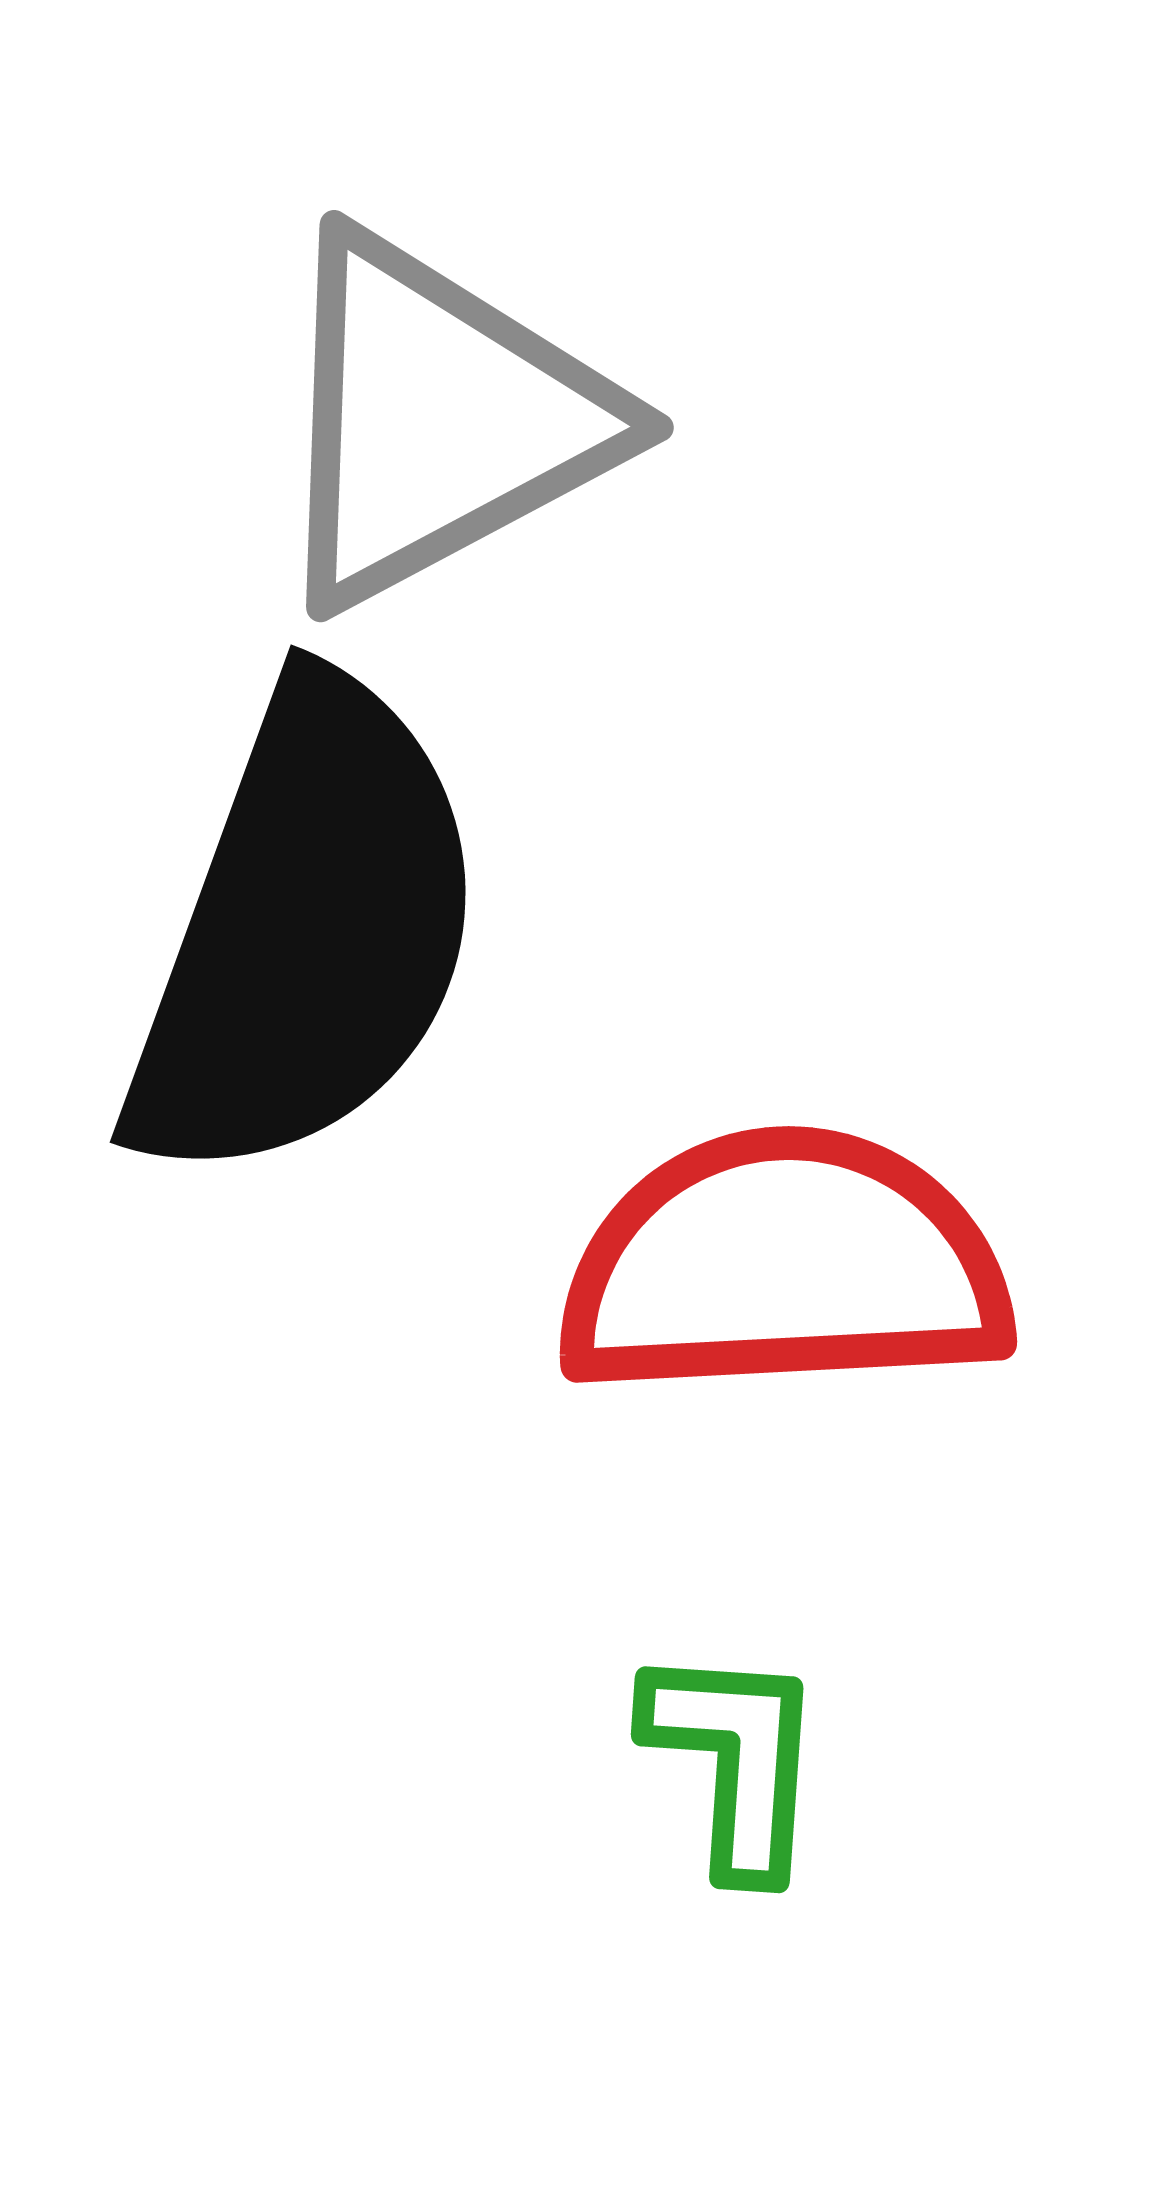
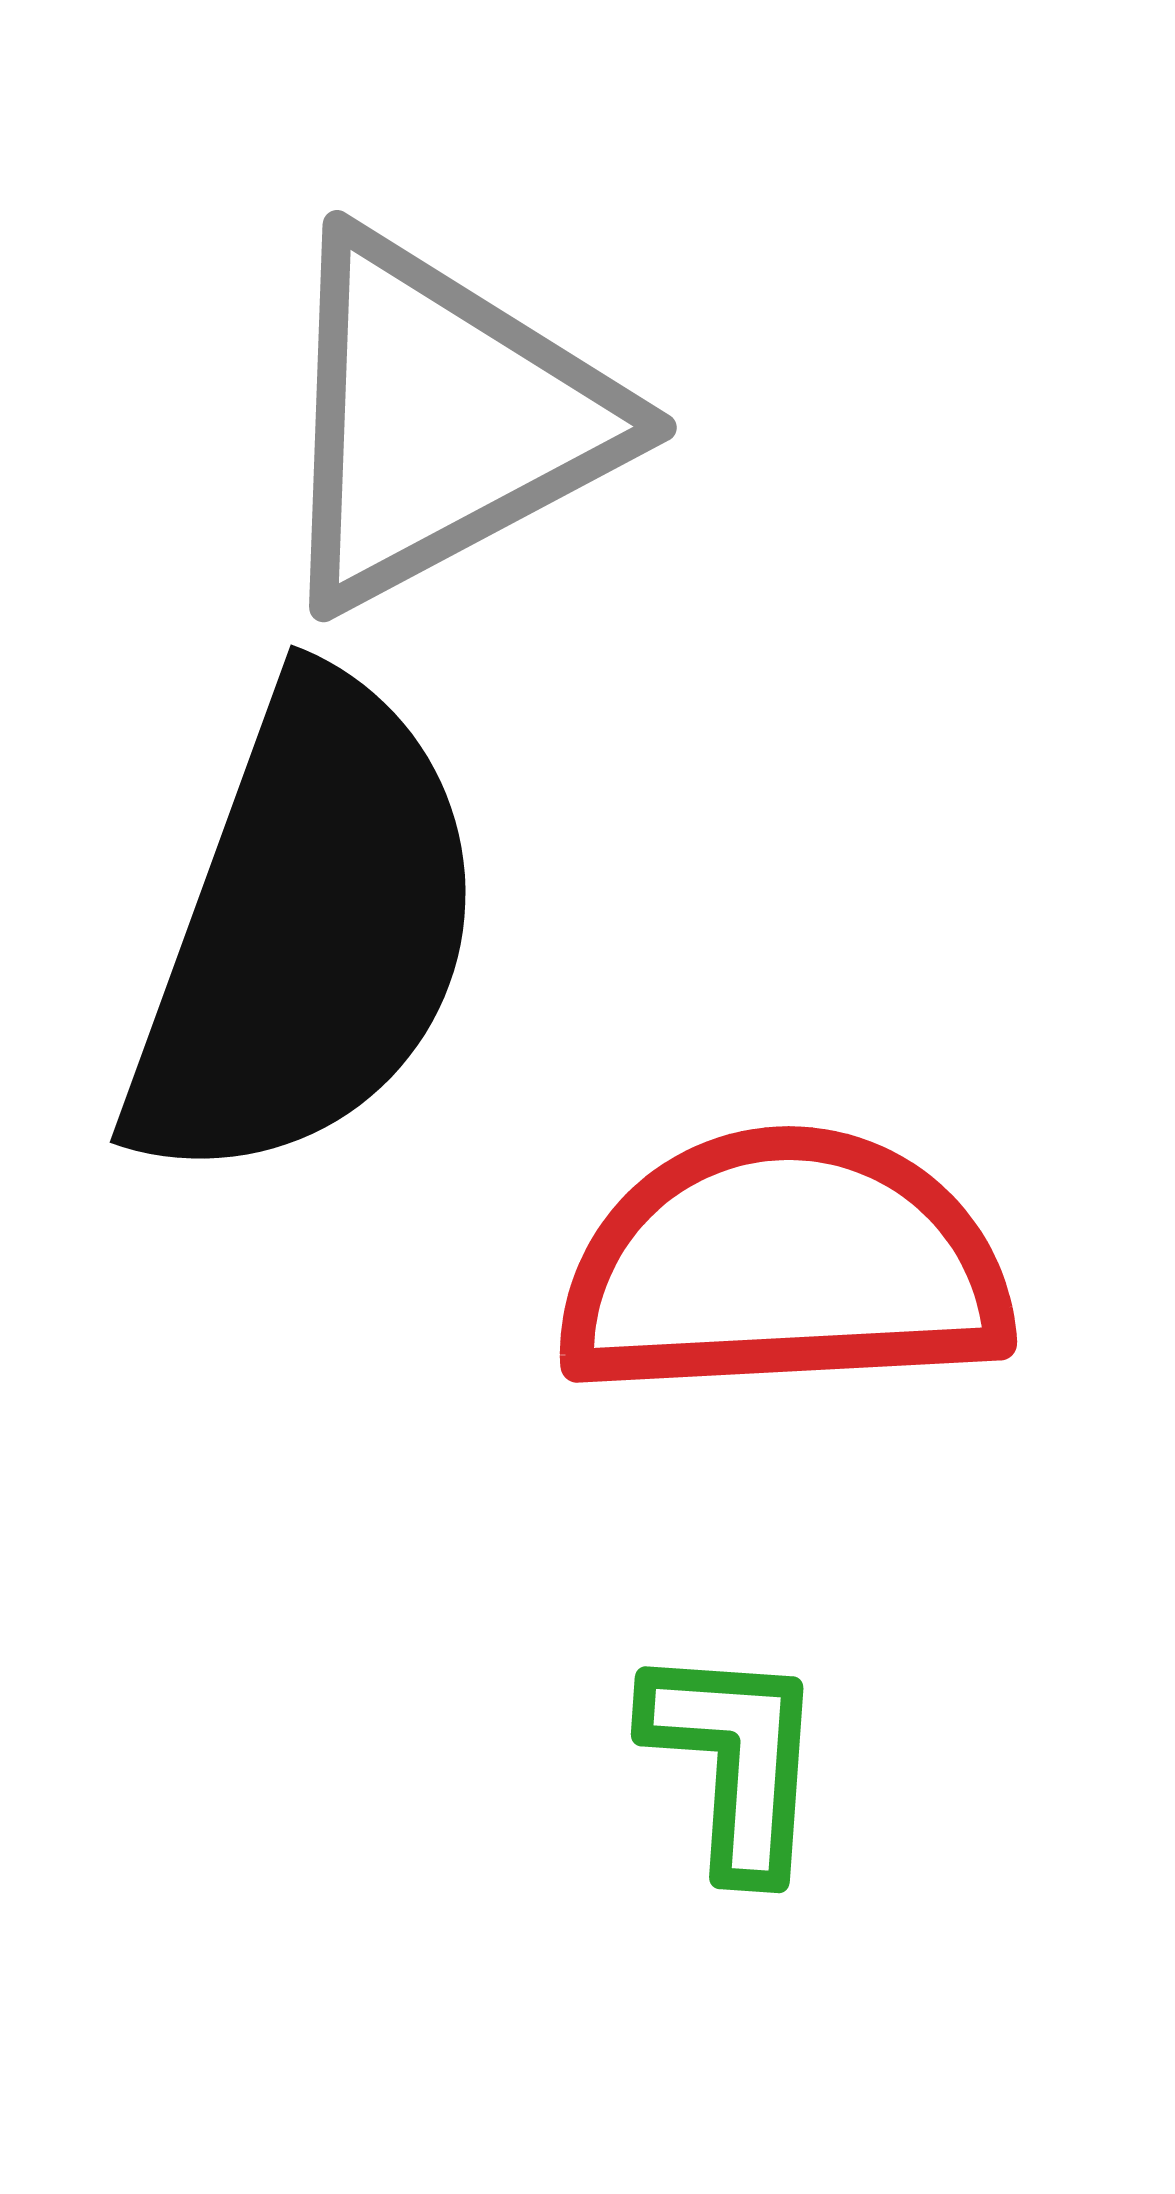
gray triangle: moved 3 px right
